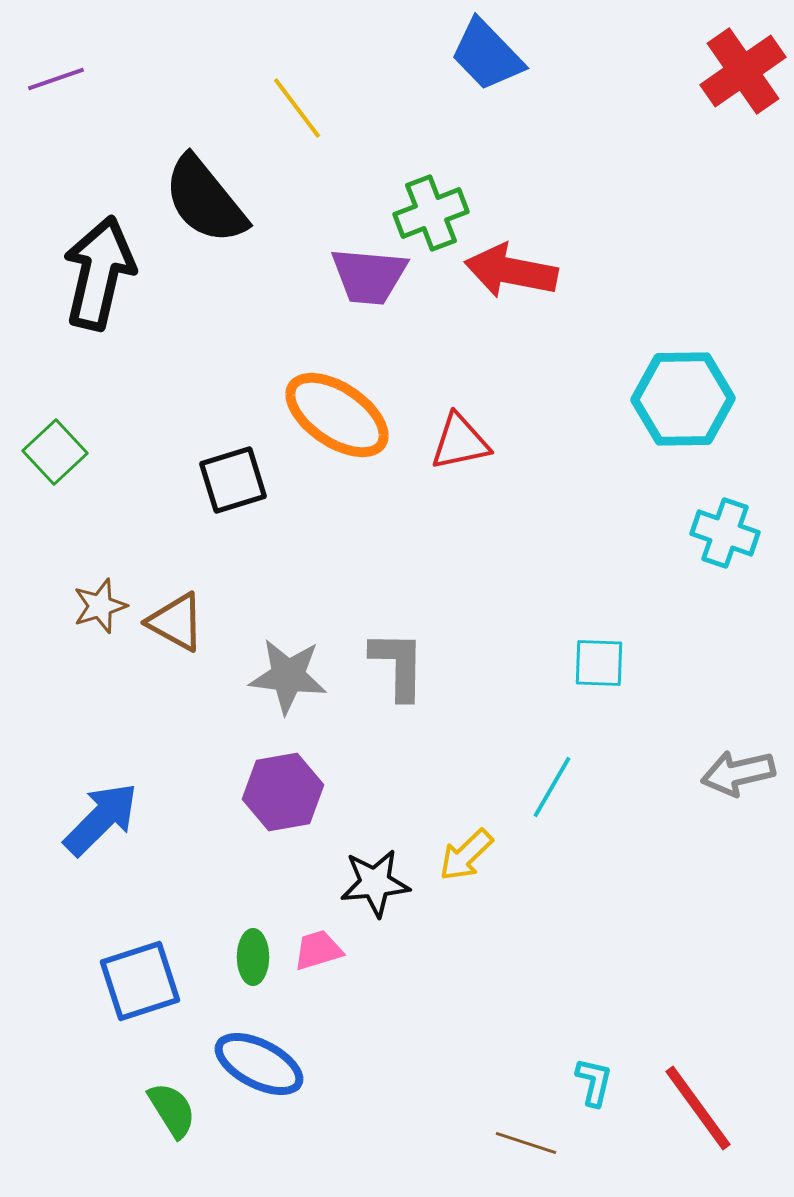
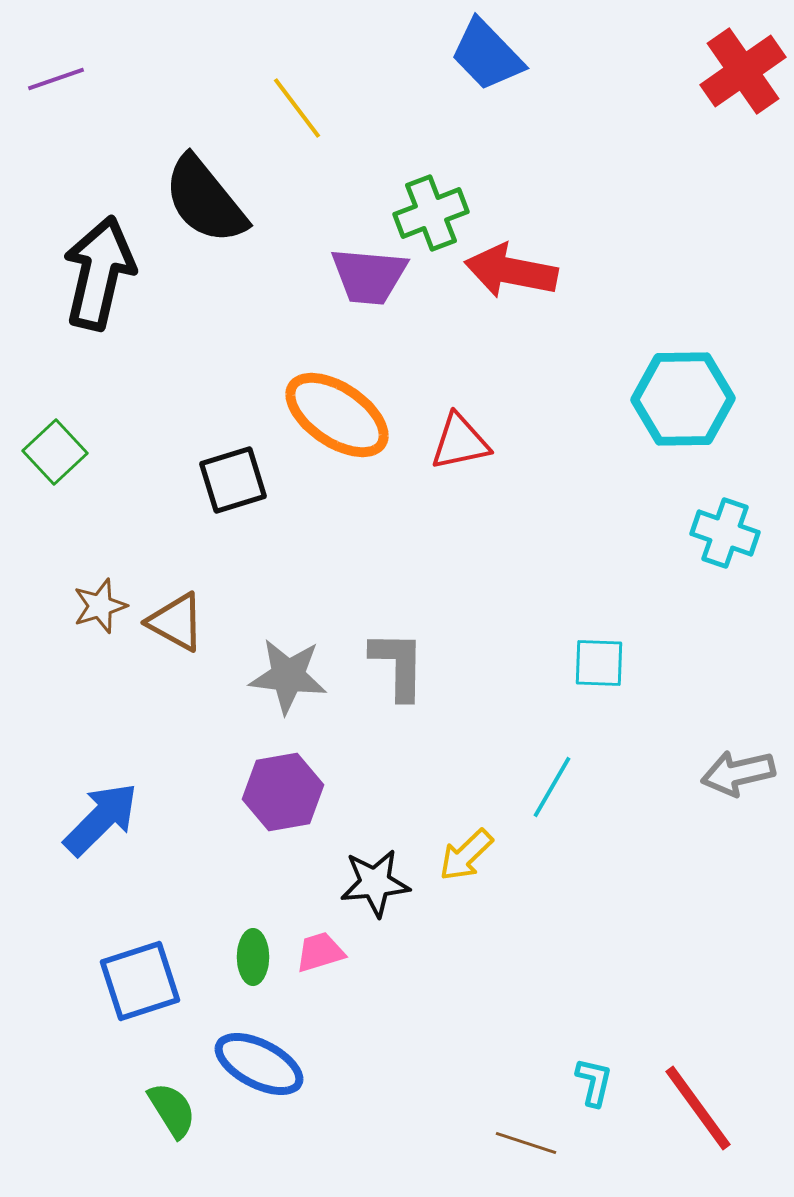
pink trapezoid: moved 2 px right, 2 px down
